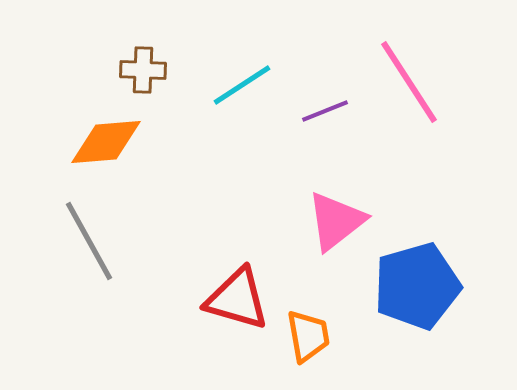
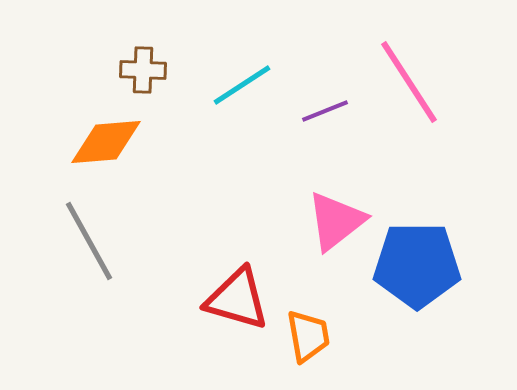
blue pentagon: moved 21 px up; rotated 16 degrees clockwise
